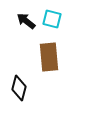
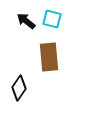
black diamond: rotated 20 degrees clockwise
